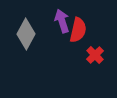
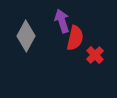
red semicircle: moved 3 px left, 8 px down
gray diamond: moved 2 px down
